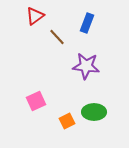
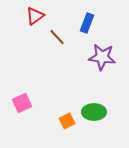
purple star: moved 16 px right, 9 px up
pink square: moved 14 px left, 2 px down
